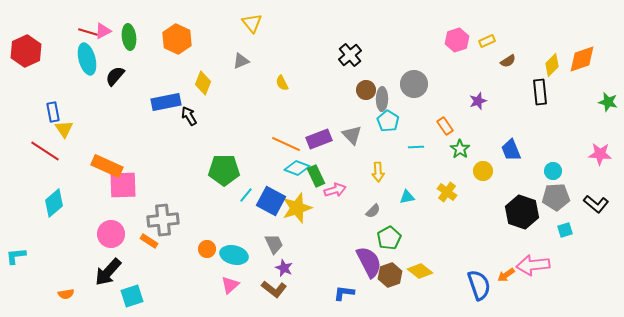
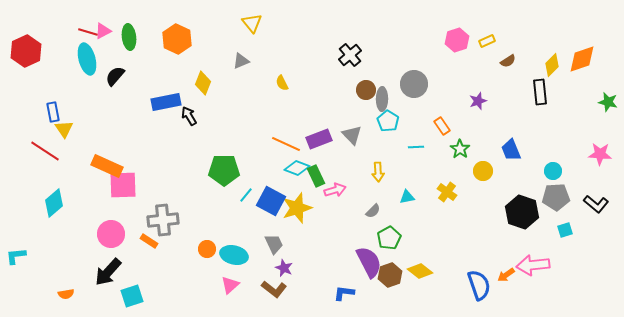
orange rectangle at (445, 126): moved 3 px left
